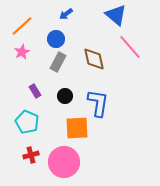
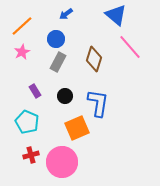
brown diamond: rotated 30 degrees clockwise
orange square: rotated 20 degrees counterclockwise
pink circle: moved 2 px left
